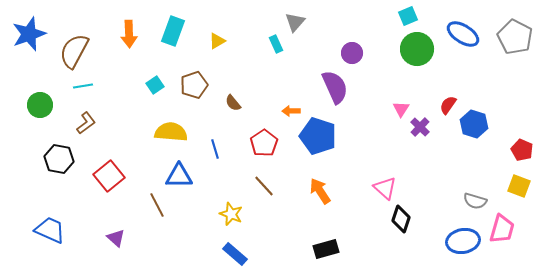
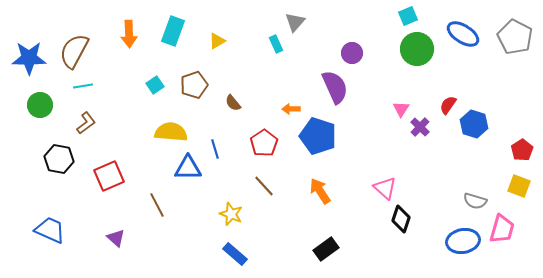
blue star at (29, 34): moved 24 px down; rotated 20 degrees clockwise
orange arrow at (291, 111): moved 2 px up
red pentagon at (522, 150): rotated 15 degrees clockwise
red square at (109, 176): rotated 16 degrees clockwise
blue triangle at (179, 176): moved 9 px right, 8 px up
black rectangle at (326, 249): rotated 20 degrees counterclockwise
